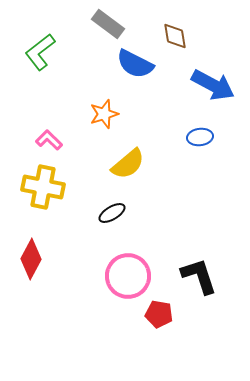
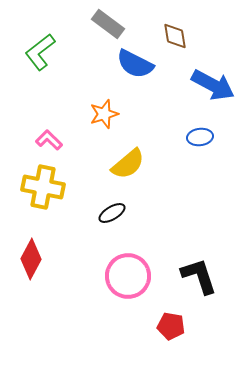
red pentagon: moved 12 px right, 12 px down
